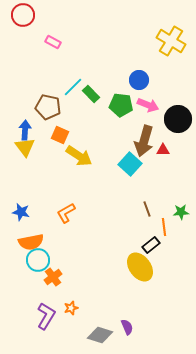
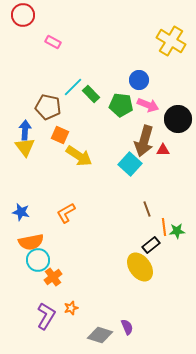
green star: moved 4 px left, 19 px down
